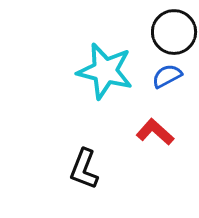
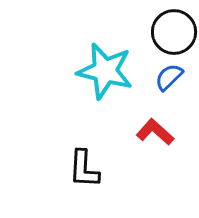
blue semicircle: moved 2 px right, 1 px down; rotated 16 degrees counterclockwise
black L-shape: rotated 18 degrees counterclockwise
